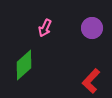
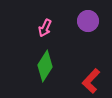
purple circle: moved 4 px left, 7 px up
green diamond: moved 21 px right, 1 px down; rotated 16 degrees counterclockwise
